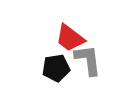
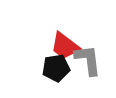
red trapezoid: moved 5 px left, 8 px down
